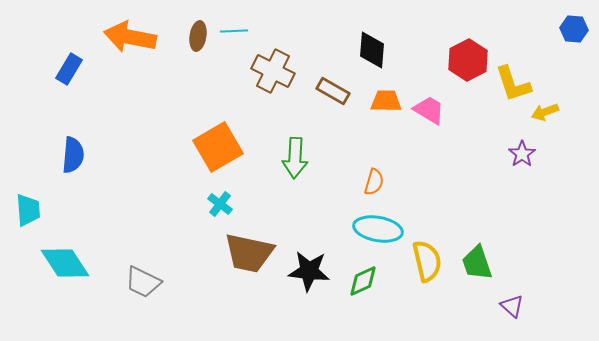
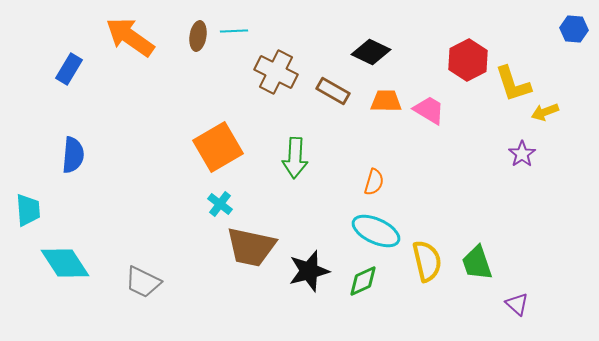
orange arrow: rotated 24 degrees clockwise
black diamond: moved 1 px left, 2 px down; rotated 69 degrees counterclockwise
brown cross: moved 3 px right, 1 px down
cyan ellipse: moved 2 px left, 2 px down; rotated 15 degrees clockwise
brown trapezoid: moved 2 px right, 6 px up
black star: rotated 21 degrees counterclockwise
purple triangle: moved 5 px right, 2 px up
